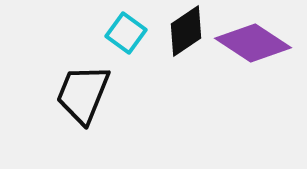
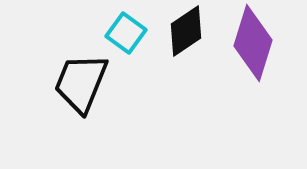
purple diamond: rotated 74 degrees clockwise
black trapezoid: moved 2 px left, 11 px up
